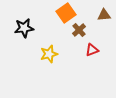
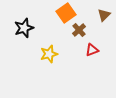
brown triangle: rotated 40 degrees counterclockwise
black star: rotated 12 degrees counterclockwise
